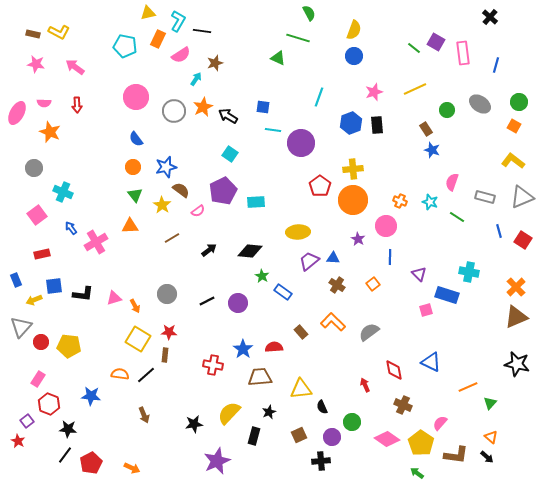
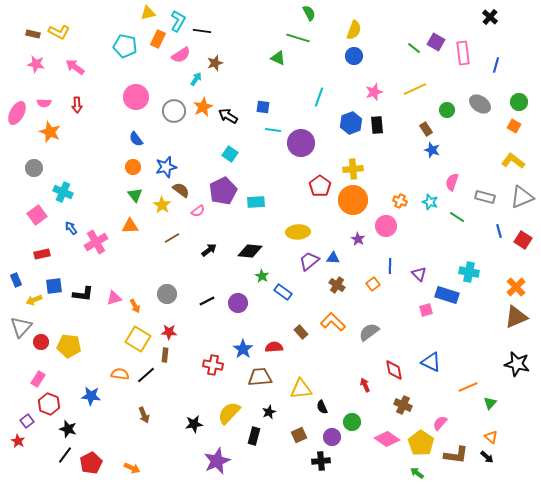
blue line at (390, 257): moved 9 px down
black star at (68, 429): rotated 12 degrees clockwise
